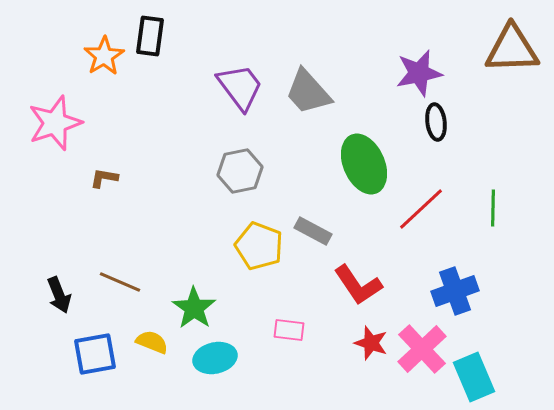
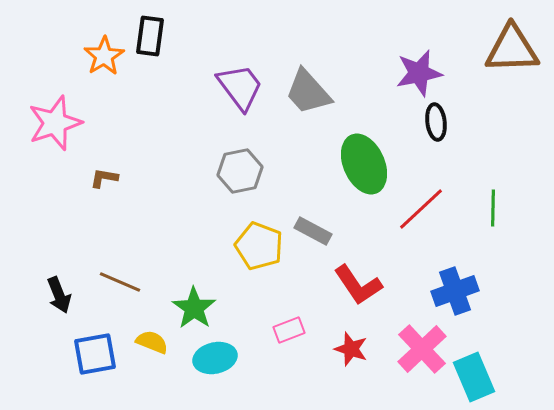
pink rectangle: rotated 28 degrees counterclockwise
red star: moved 20 px left, 6 px down
